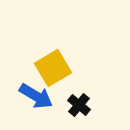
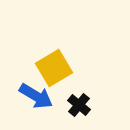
yellow square: moved 1 px right
